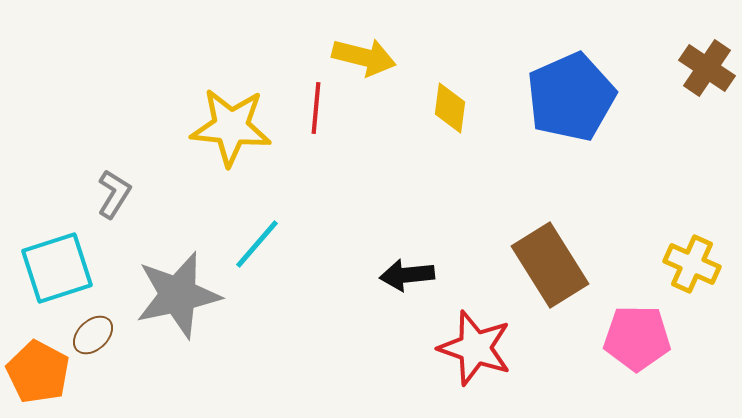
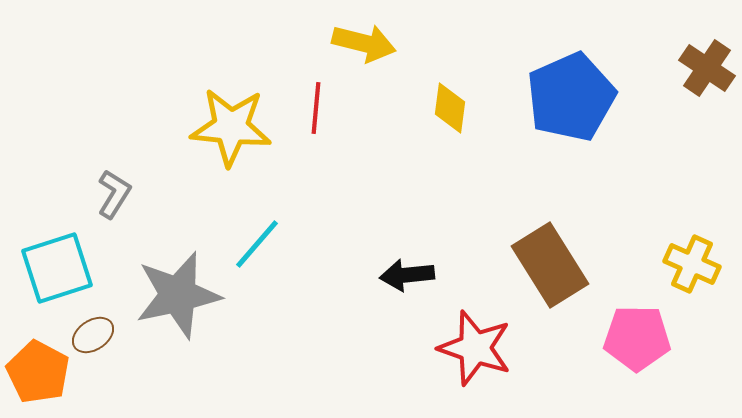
yellow arrow: moved 14 px up
brown ellipse: rotated 9 degrees clockwise
